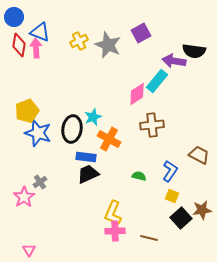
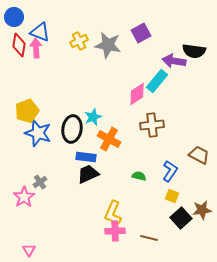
gray star: rotated 12 degrees counterclockwise
